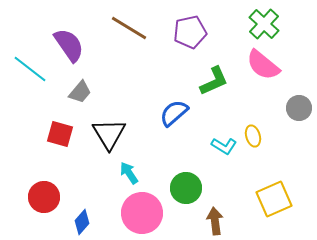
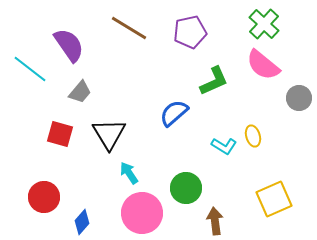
gray circle: moved 10 px up
